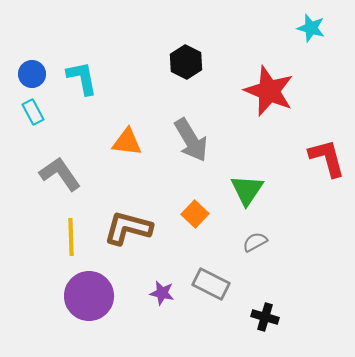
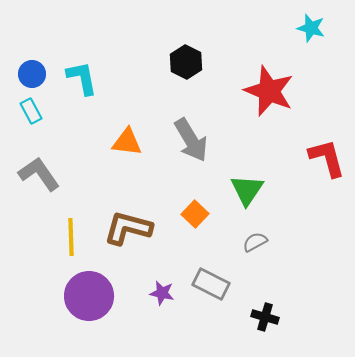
cyan rectangle: moved 2 px left, 1 px up
gray L-shape: moved 21 px left
